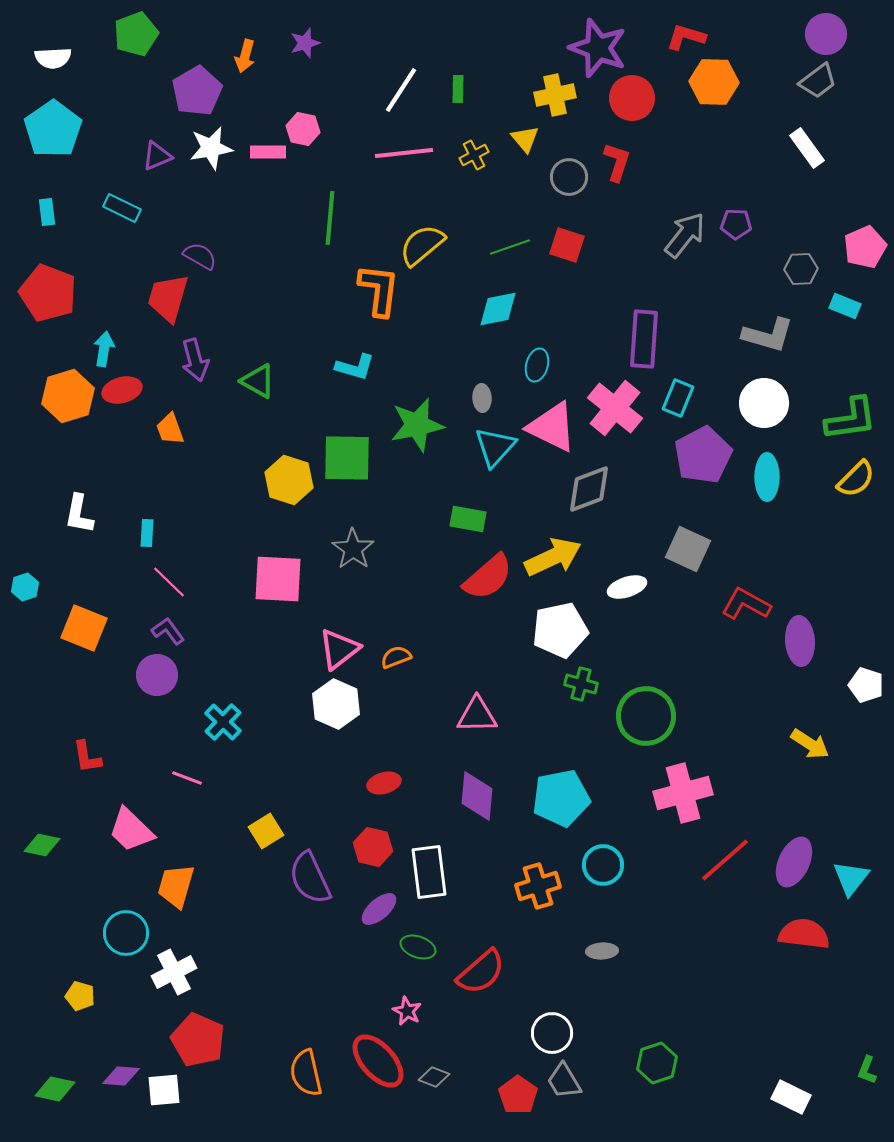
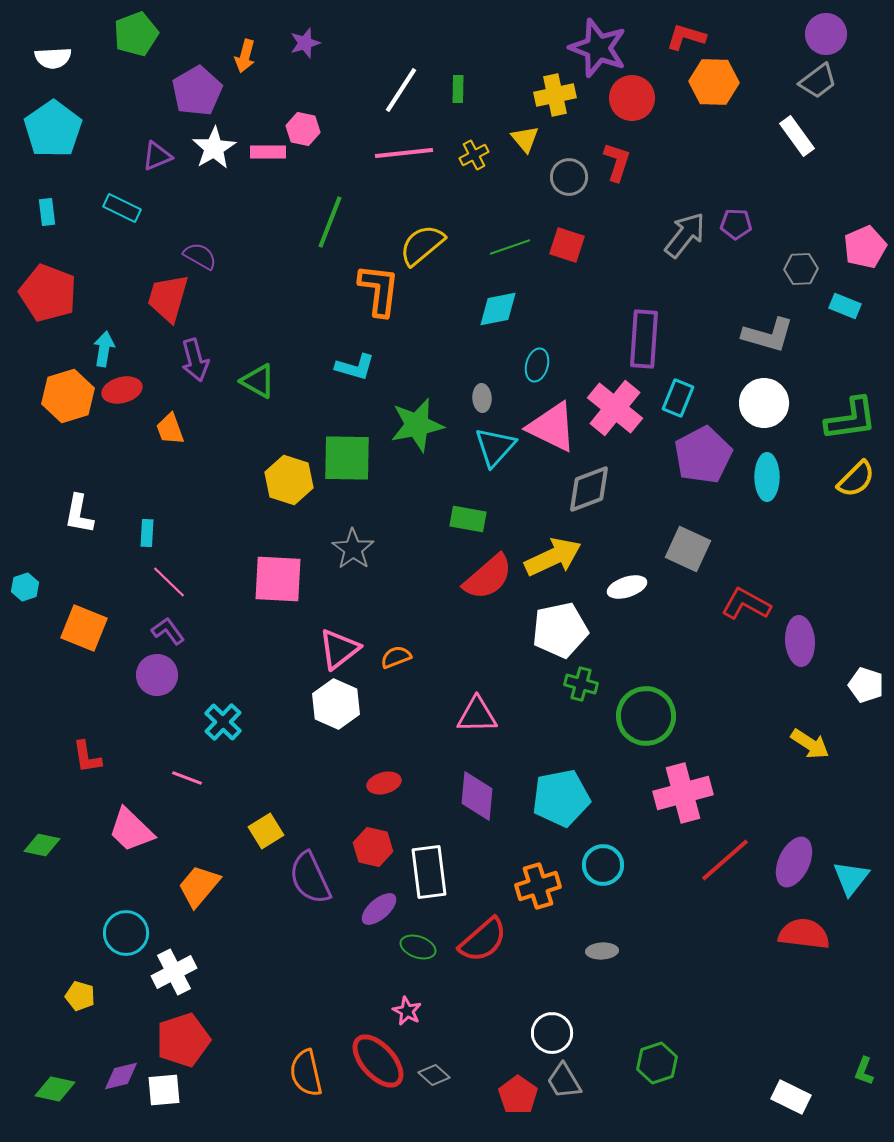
white star at (211, 148): moved 3 px right; rotated 21 degrees counterclockwise
white rectangle at (807, 148): moved 10 px left, 12 px up
green line at (330, 218): moved 4 px down; rotated 16 degrees clockwise
orange trapezoid at (176, 886): moved 23 px right; rotated 24 degrees clockwise
red semicircle at (481, 972): moved 2 px right, 32 px up
red pentagon at (198, 1040): moved 15 px left; rotated 30 degrees clockwise
green L-shape at (867, 1070): moved 3 px left, 1 px down
purple diamond at (121, 1076): rotated 18 degrees counterclockwise
gray diamond at (434, 1077): moved 2 px up; rotated 20 degrees clockwise
